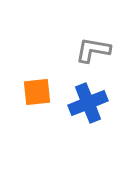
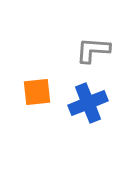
gray L-shape: rotated 6 degrees counterclockwise
